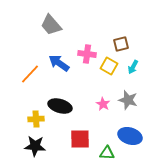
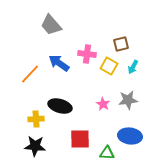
gray star: rotated 24 degrees counterclockwise
blue ellipse: rotated 10 degrees counterclockwise
